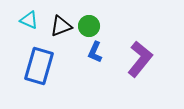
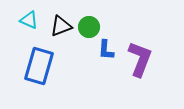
green circle: moved 1 px down
blue L-shape: moved 11 px right, 2 px up; rotated 20 degrees counterclockwise
purple L-shape: rotated 18 degrees counterclockwise
